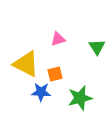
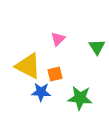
pink triangle: rotated 28 degrees counterclockwise
yellow triangle: moved 2 px right, 2 px down
green star: rotated 20 degrees clockwise
